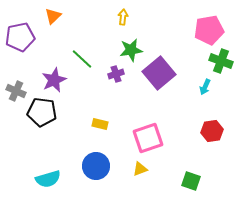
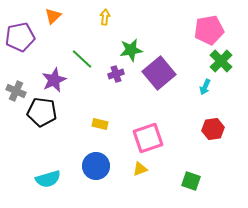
yellow arrow: moved 18 px left
green cross: rotated 25 degrees clockwise
red hexagon: moved 1 px right, 2 px up
